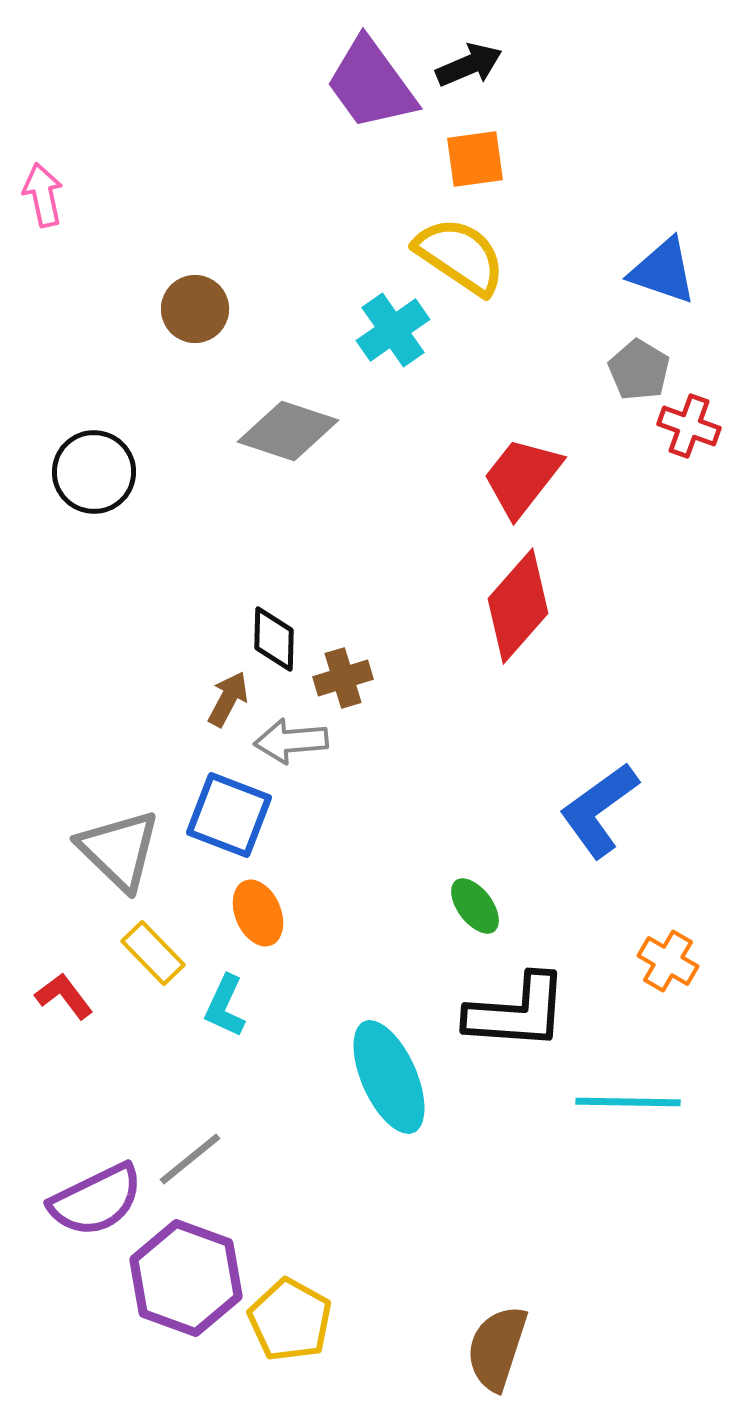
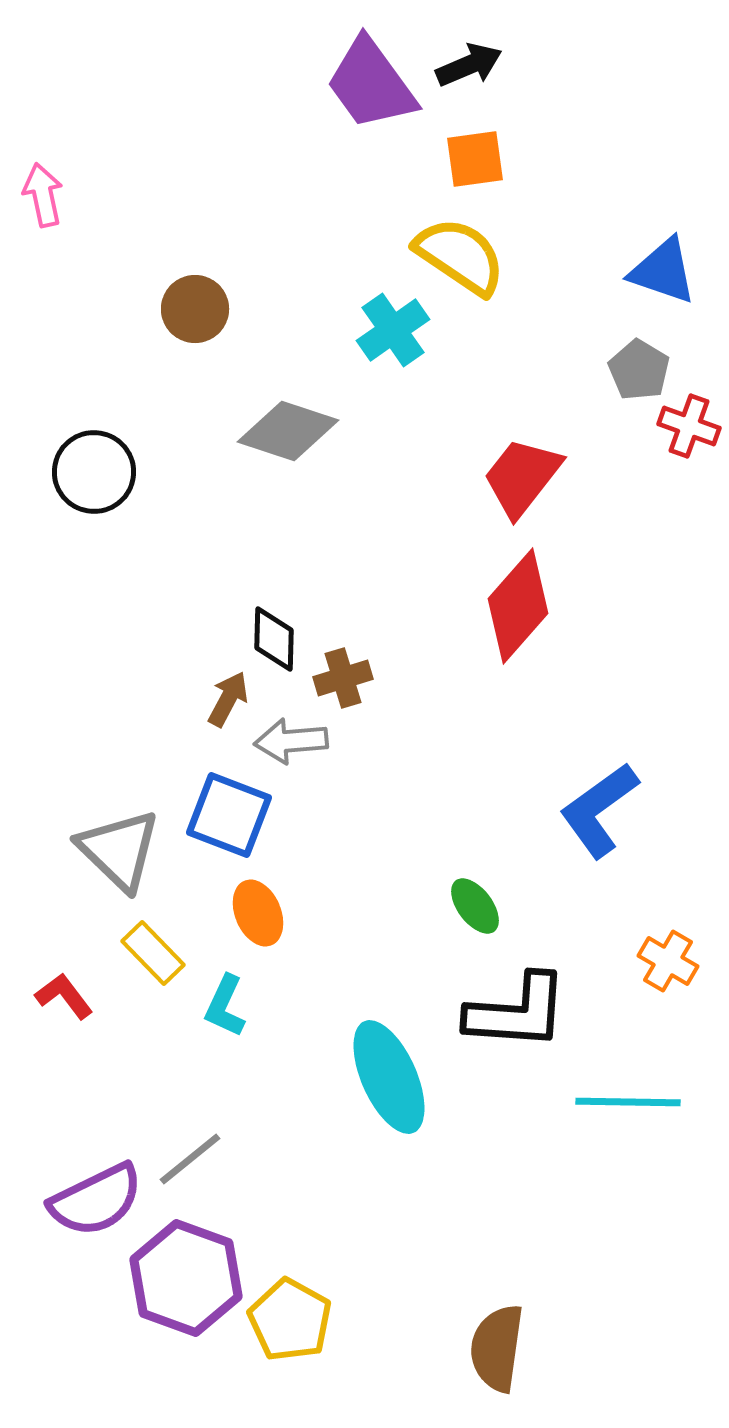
brown semicircle: rotated 10 degrees counterclockwise
